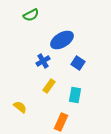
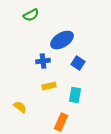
blue cross: rotated 24 degrees clockwise
yellow rectangle: rotated 40 degrees clockwise
